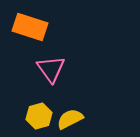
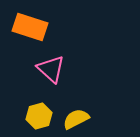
pink triangle: rotated 12 degrees counterclockwise
yellow semicircle: moved 6 px right
